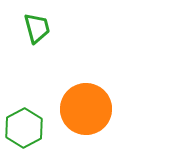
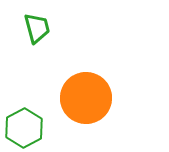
orange circle: moved 11 px up
